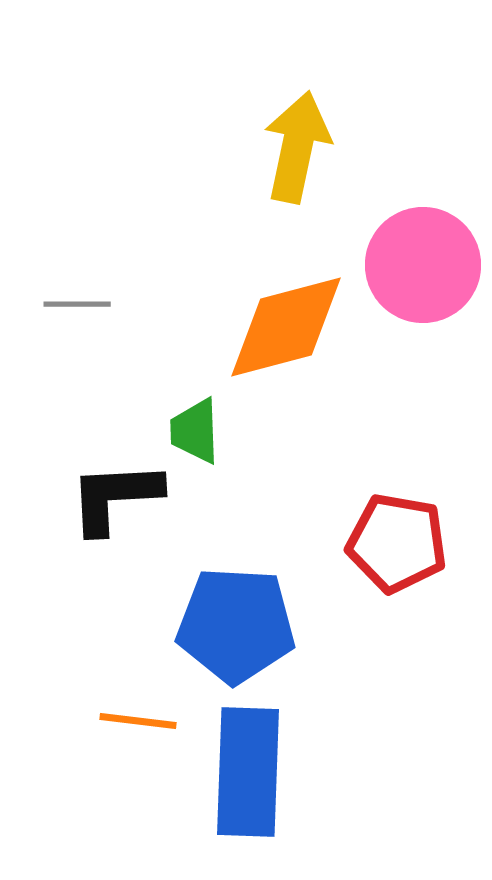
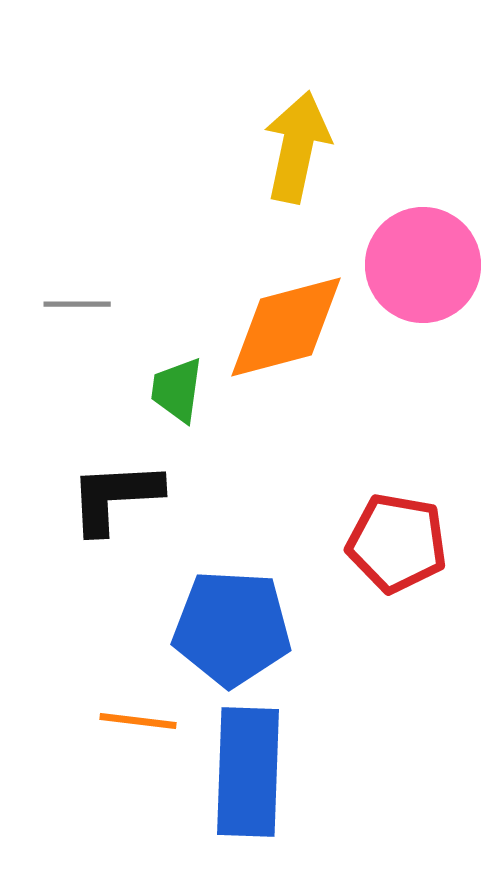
green trapezoid: moved 18 px left, 41 px up; rotated 10 degrees clockwise
blue pentagon: moved 4 px left, 3 px down
